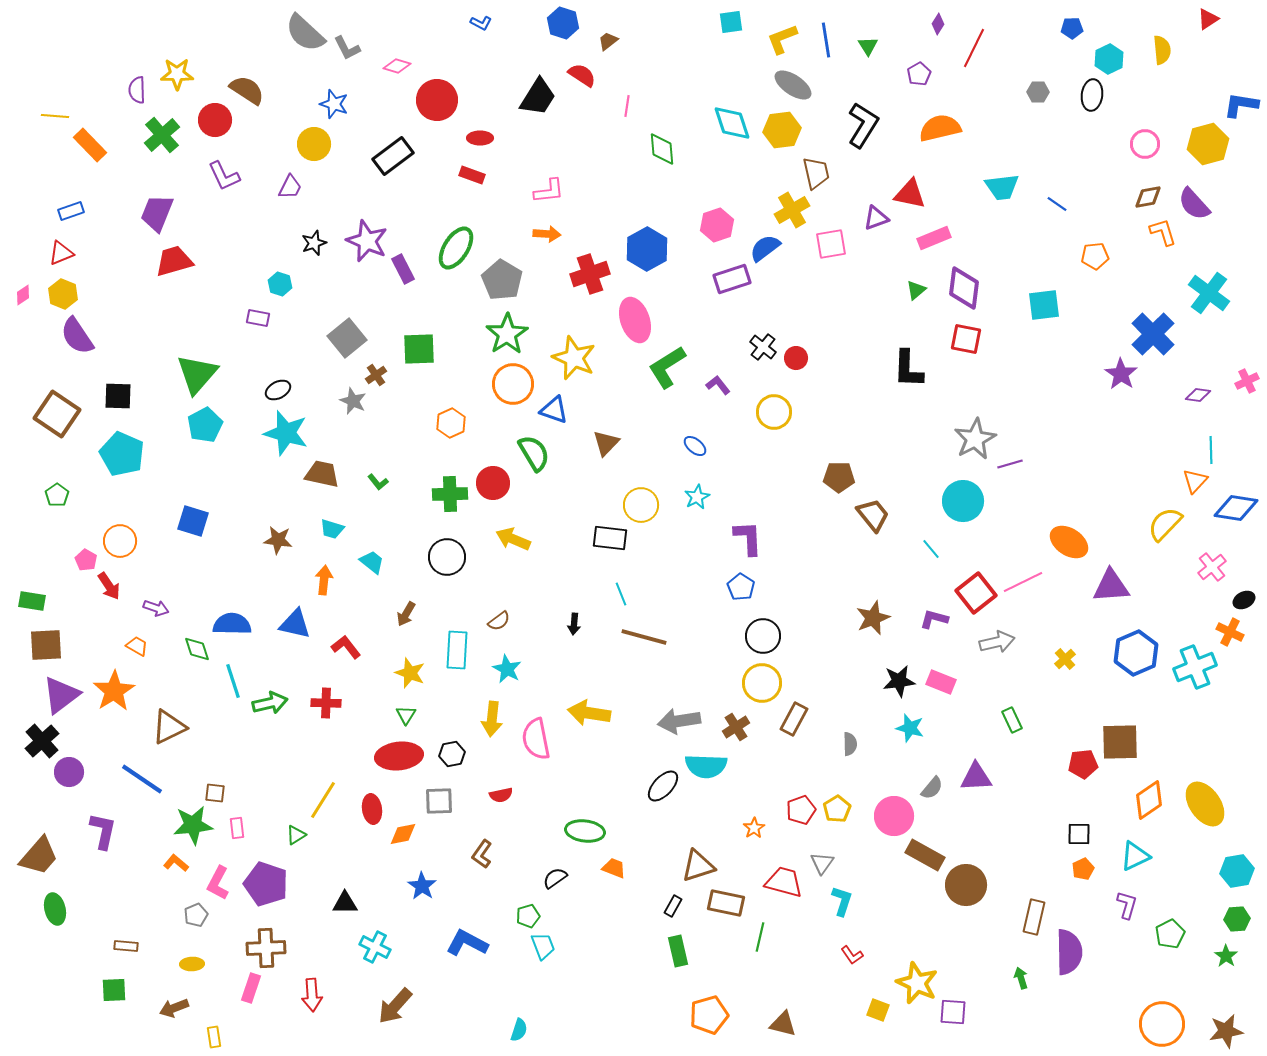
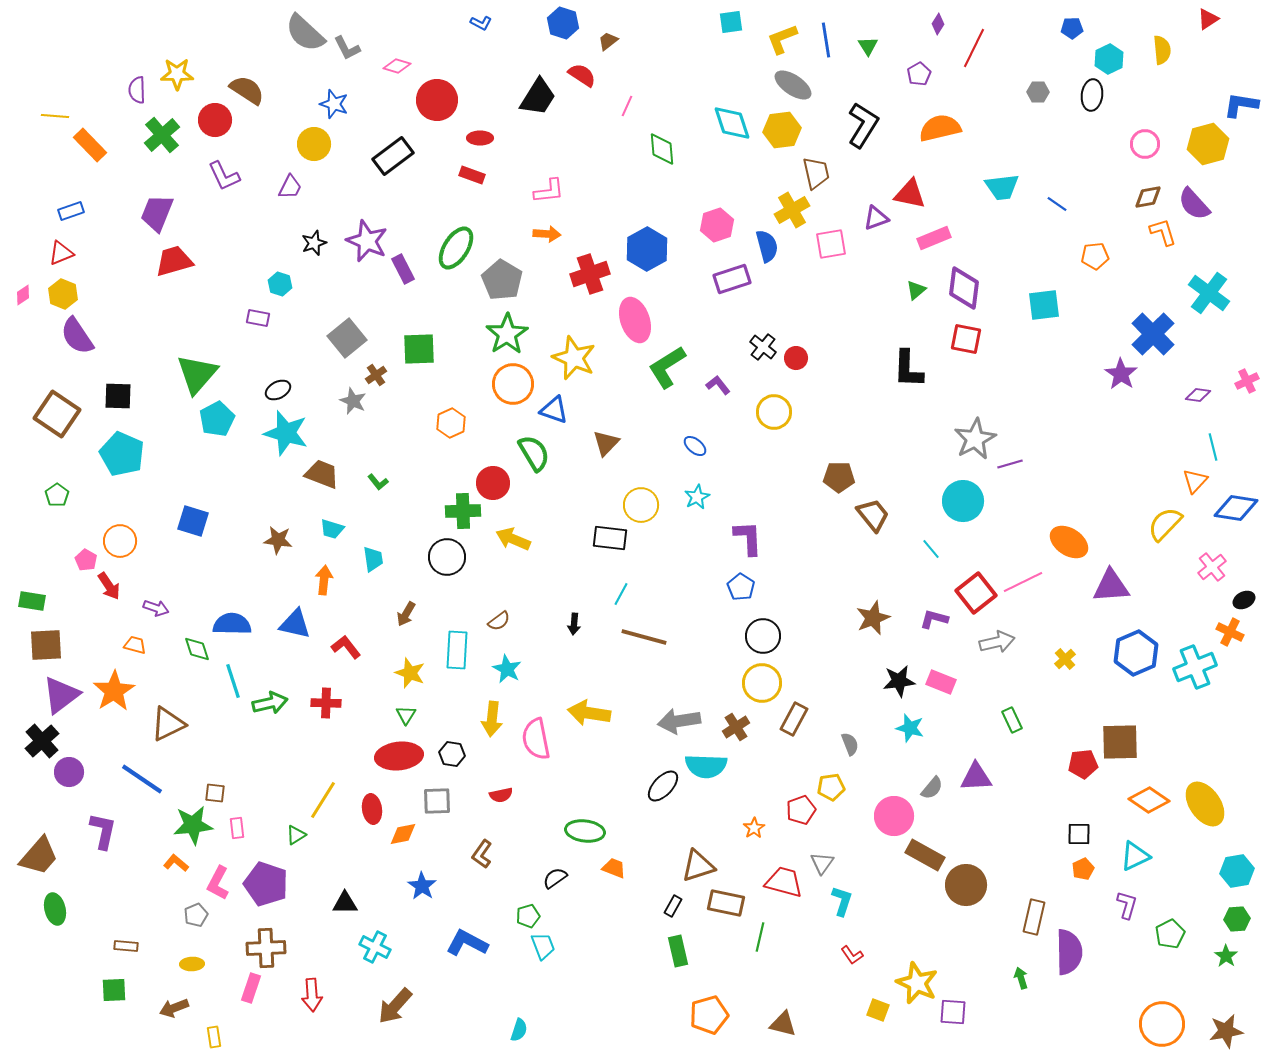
pink line at (627, 106): rotated 15 degrees clockwise
blue semicircle at (765, 248): moved 2 px right, 2 px up; rotated 112 degrees clockwise
cyan pentagon at (205, 425): moved 12 px right, 6 px up
cyan line at (1211, 450): moved 2 px right, 3 px up; rotated 12 degrees counterclockwise
brown trapezoid at (322, 474): rotated 9 degrees clockwise
green cross at (450, 494): moved 13 px right, 17 px down
cyan trapezoid at (372, 562): moved 1 px right, 3 px up; rotated 44 degrees clockwise
cyan line at (621, 594): rotated 50 degrees clockwise
orange trapezoid at (137, 646): moved 2 px left, 1 px up; rotated 15 degrees counterclockwise
brown triangle at (169, 727): moved 1 px left, 3 px up
gray semicircle at (850, 744): rotated 20 degrees counterclockwise
black hexagon at (452, 754): rotated 20 degrees clockwise
orange diamond at (1149, 800): rotated 69 degrees clockwise
gray square at (439, 801): moved 2 px left
yellow pentagon at (837, 809): moved 6 px left, 22 px up; rotated 24 degrees clockwise
